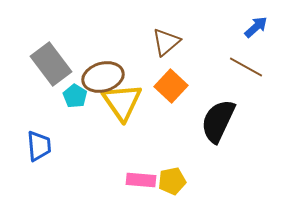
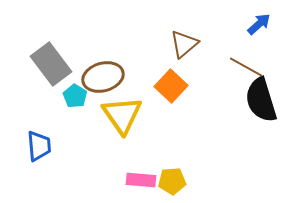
blue arrow: moved 3 px right, 3 px up
brown triangle: moved 18 px right, 2 px down
yellow triangle: moved 13 px down
black semicircle: moved 43 px right, 21 px up; rotated 42 degrees counterclockwise
yellow pentagon: rotated 8 degrees clockwise
